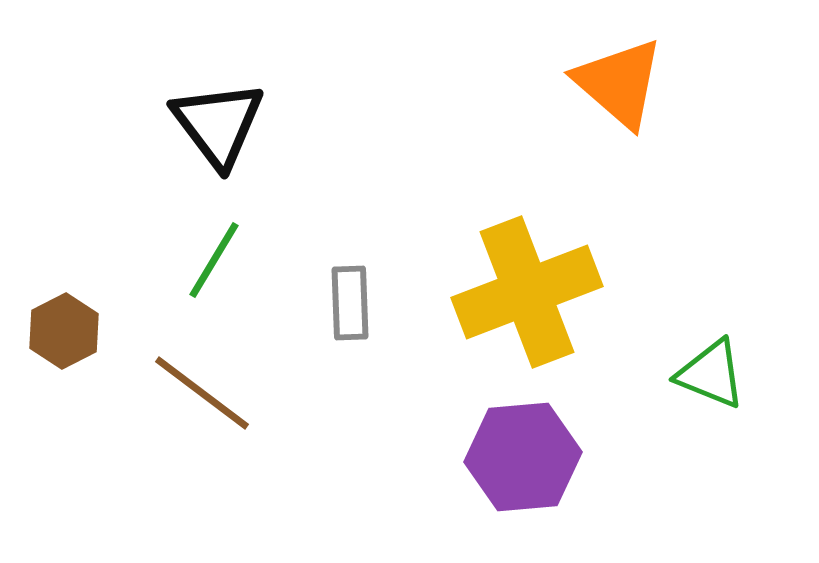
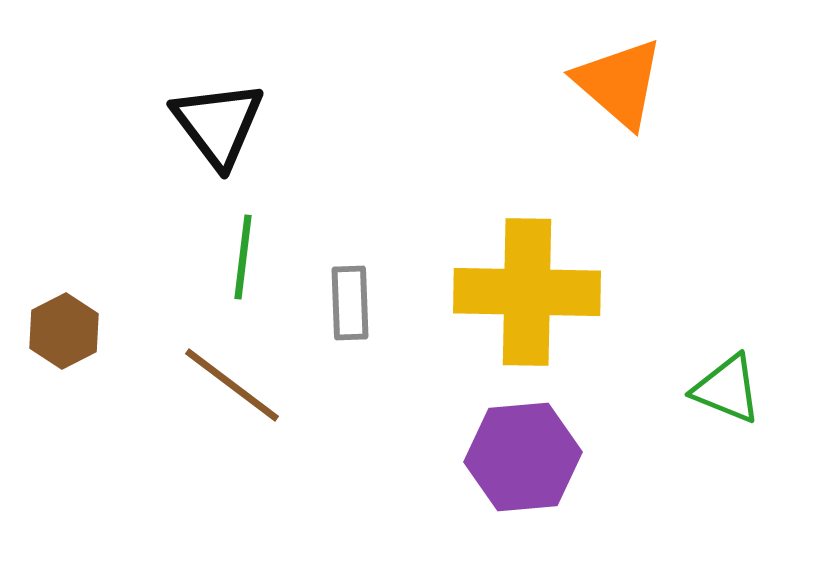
green line: moved 29 px right, 3 px up; rotated 24 degrees counterclockwise
yellow cross: rotated 22 degrees clockwise
green triangle: moved 16 px right, 15 px down
brown line: moved 30 px right, 8 px up
